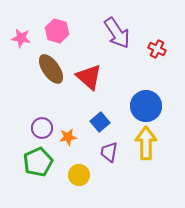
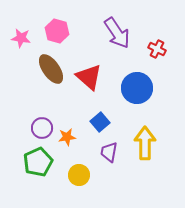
blue circle: moved 9 px left, 18 px up
orange star: moved 1 px left
yellow arrow: moved 1 px left
